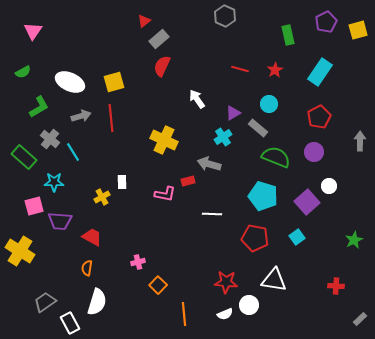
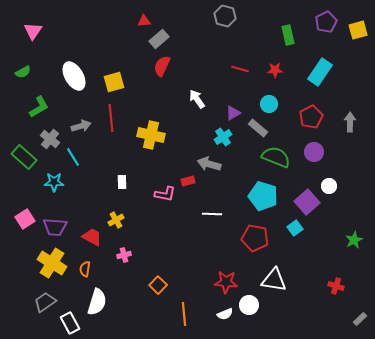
gray hexagon at (225, 16): rotated 10 degrees counterclockwise
red triangle at (144, 21): rotated 32 degrees clockwise
red star at (275, 70): rotated 28 degrees clockwise
white ellipse at (70, 82): moved 4 px right, 6 px up; rotated 36 degrees clockwise
gray arrow at (81, 116): moved 10 px down
red pentagon at (319, 117): moved 8 px left
yellow cross at (164, 140): moved 13 px left, 5 px up; rotated 12 degrees counterclockwise
gray arrow at (360, 141): moved 10 px left, 19 px up
cyan line at (73, 152): moved 5 px down
yellow cross at (102, 197): moved 14 px right, 23 px down
pink square at (34, 206): moved 9 px left, 13 px down; rotated 18 degrees counterclockwise
purple trapezoid at (60, 221): moved 5 px left, 6 px down
cyan square at (297, 237): moved 2 px left, 9 px up
yellow cross at (20, 251): moved 32 px right, 12 px down
pink cross at (138, 262): moved 14 px left, 7 px up
orange semicircle at (87, 268): moved 2 px left, 1 px down
red cross at (336, 286): rotated 14 degrees clockwise
